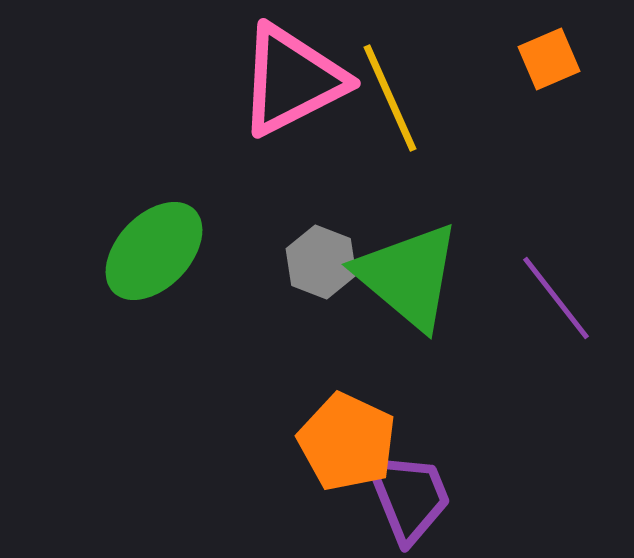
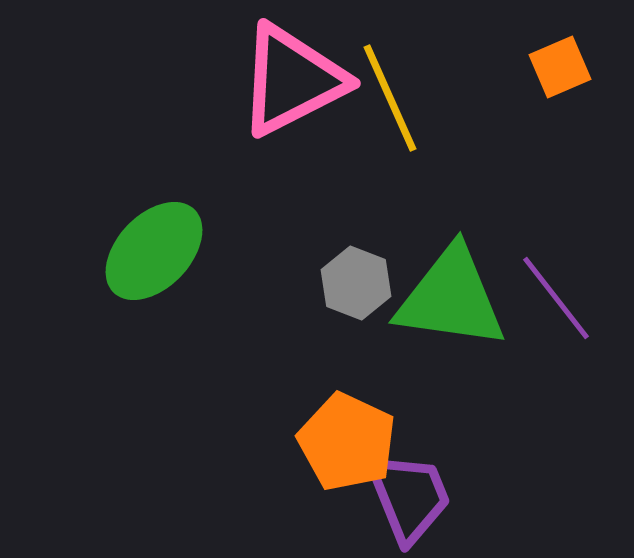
orange square: moved 11 px right, 8 px down
gray hexagon: moved 35 px right, 21 px down
green triangle: moved 43 px right, 22 px down; rotated 32 degrees counterclockwise
